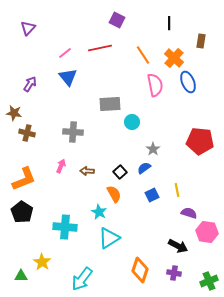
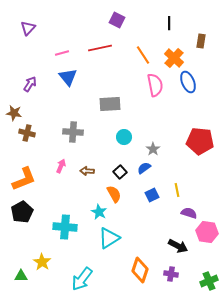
pink line: moved 3 px left; rotated 24 degrees clockwise
cyan circle: moved 8 px left, 15 px down
black pentagon: rotated 10 degrees clockwise
purple cross: moved 3 px left, 1 px down
